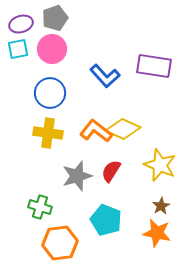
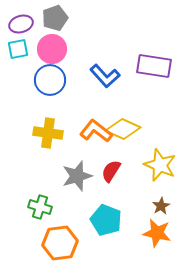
blue circle: moved 13 px up
